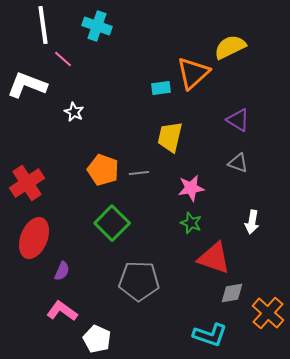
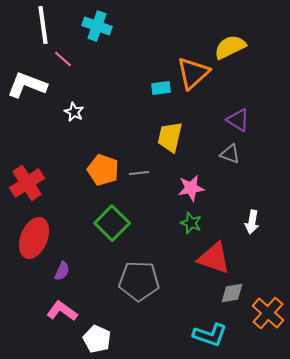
gray triangle: moved 8 px left, 9 px up
